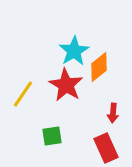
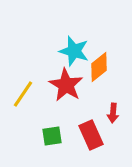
cyan star: rotated 24 degrees counterclockwise
red rectangle: moved 15 px left, 13 px up
